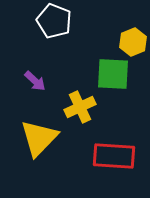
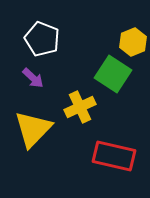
white pentagon: moved 12 px left, 18 px down
green square: rotated 30 degrees clockwise
purple arrow: moved 2 px left, 3 px up
yellow triangle: moved 6 px left, 9 px up
red rectangle: rotated 9 degrees clockwise
